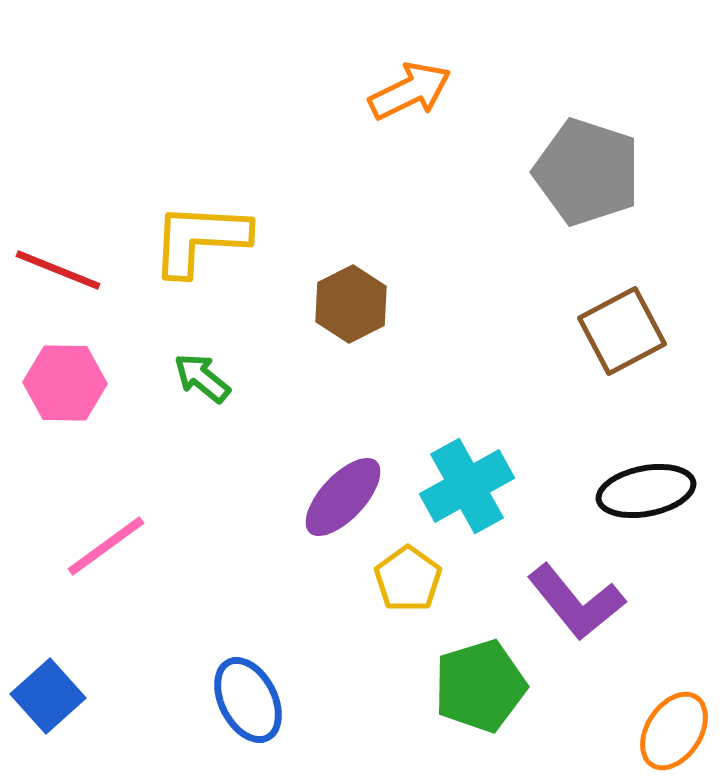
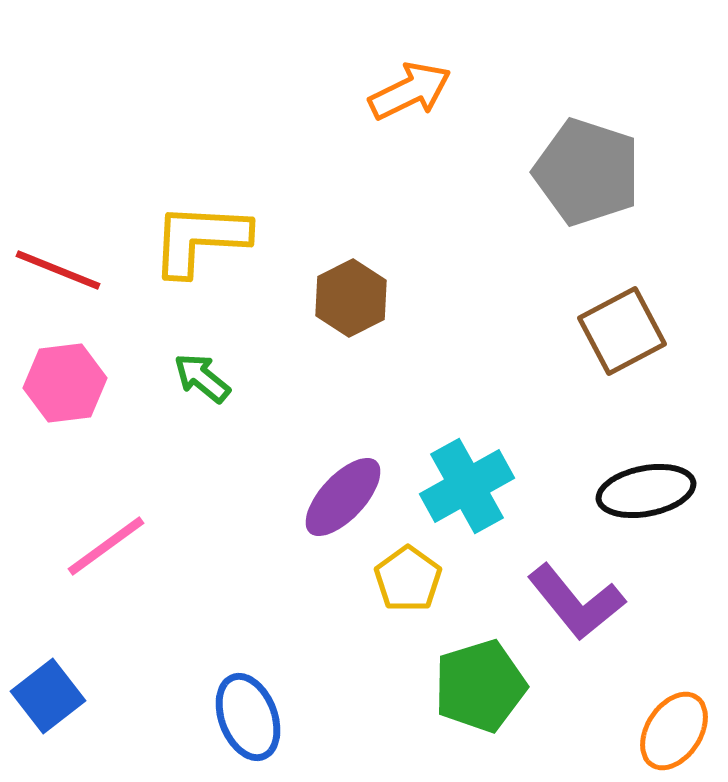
brown hexagon: moved 6 px up
pink hexagon: rotated 8 degrees counterclockwise
blue square: rotated 4 degrees clockwise
blue ellipse: moved 17 px down; rotated 6 degrees clockwise
